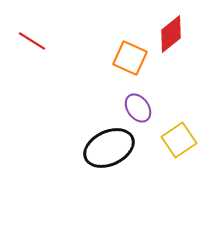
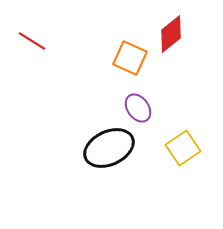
yellow square: moved 4 px right, 8 px down
